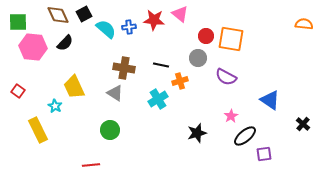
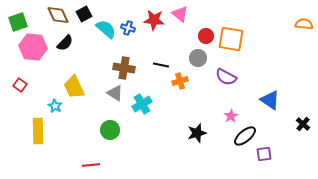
green square: rotated 18 degrees counterclockwise
blue cross: moved 1 px left, 1 px down; rotated 24 degrees clockwise
red square: moved 2 px right, 6 px up
cyan cross: moved 16 px left, 5 px down
yellow rectangle: moved 1 px down; rotated 25 degrees clockwise
